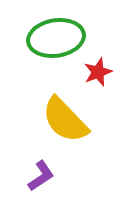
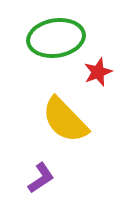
purple L-shape: moved 2 px down
